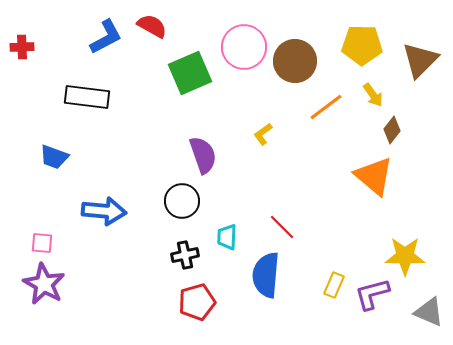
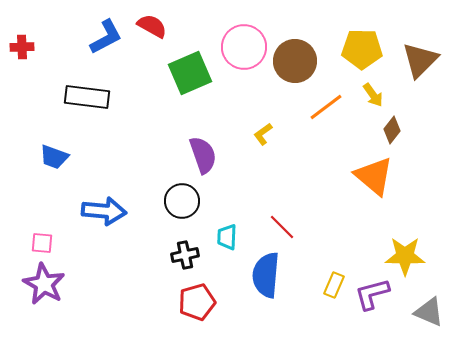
yellow pentagon: moved 4 px down
